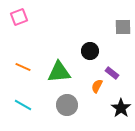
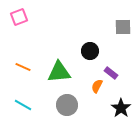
purple rectangle: moved 1 px left
